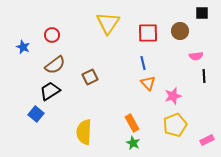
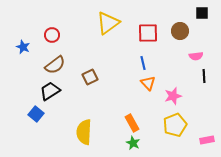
yellow triangle: rotated 20 degrees clockwise
pink rectangle: rotated 16 degrees clockwise
